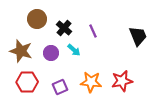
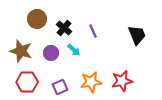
black trapezoid: moved 1 px left, 1 px up
orange star: rotated 15 degrees counterclockwise
